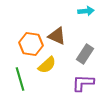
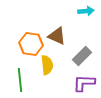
gray rectangle: moved 3 px left, 2 px down; rotated 12 degrees clockwise
yellow semicircle: rotated 54 degrees counterclockwise
green line: moved 1 px down; rotated 10 degrees clockwise
purple L-shape: moved 1 px right
